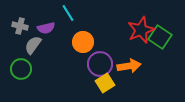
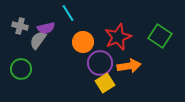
red star: moved 23 px left, 7 px down
green square: moved 1 px up
gray semicircle: moved 5 px right, 5 px up
purple circle: moved 1 px up
